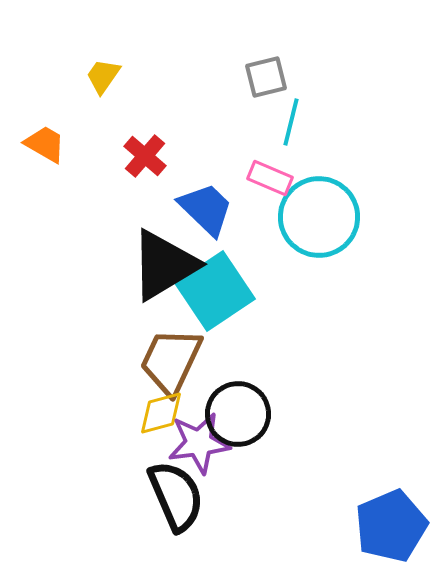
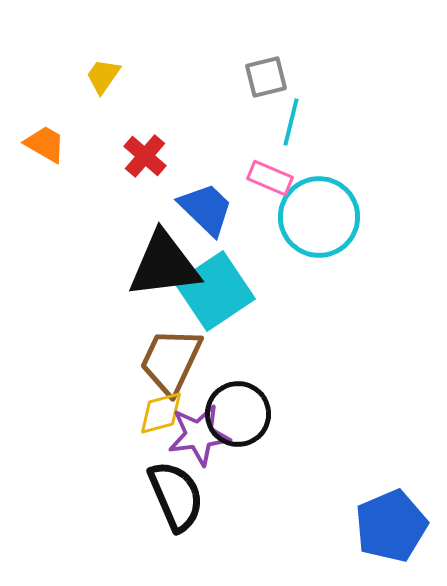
black triangle: rotated 24 degrees clockwise
purple star: moved 8 px up
